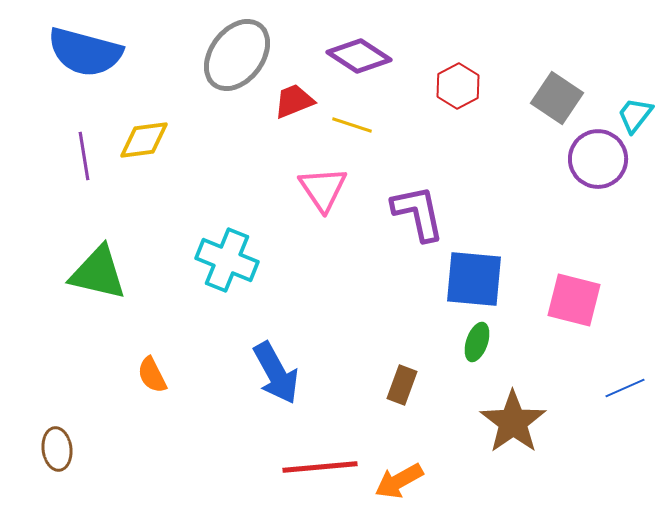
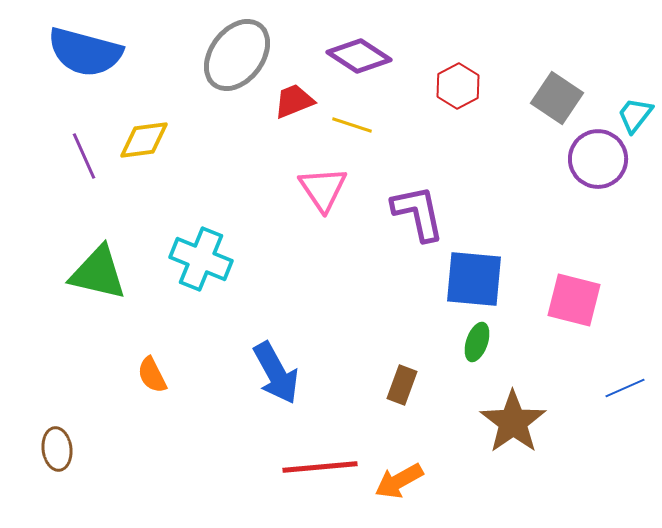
purple line: rotated 15 degrees counterclockwise
cyan cross: moved 26 px left, 1 px up
